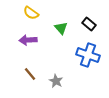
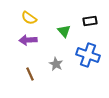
yellow semicircle: moved 2 px left, 5 px down
black rectangle: moved 1 px right, 3 px up; rotated 48 degrees counterclockwise
green triangle: moved 3 px right, 3 px down
brown line: rotated 16 degrees clockwise
gray star: moved 17 px up
